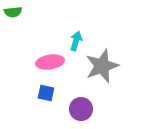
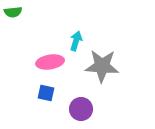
gray star: rotated 24 degrees clockwise
